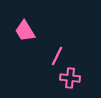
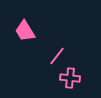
pink line: rotated 12 degrees clockwise
